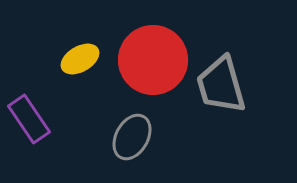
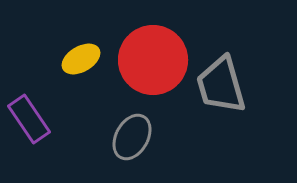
yellow ellipse: moved 1 px right
